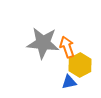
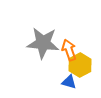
orange arrow: moved 2 px right, 3 px down
blue triangle: rotated 28 degrees clockwise
